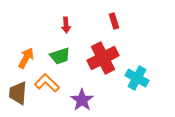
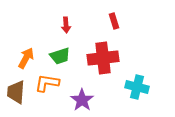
red cross: rotated 20 degrees clockwise
cyan cross: moved 9 px down; rotated 15 degrees counterclockwise
orange L-shape: rotated 35 degrees counterclockwise
brown trapezoid: moved 2 px left, 1 px up
